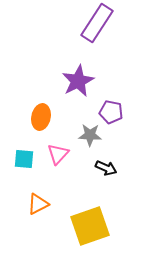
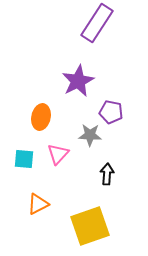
black arrow: moved 1 px right, 6 px down; rotated 110 degrees counterclockwise
